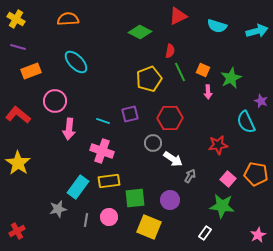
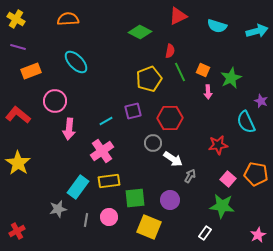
purple square at (130, 114): moved 3 px right, 3 px up
cyan line at (103, 121): moved 3 px right; rotated 48 degrees counterclockwise
pink cross at (102, 151): rotated 35 degrees clockwise
